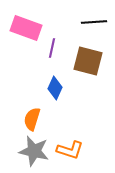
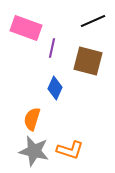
black line: moved 1 px left, 1 px up; rotated 20 degrees counterclockwise
